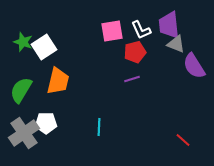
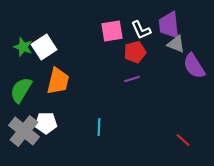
green star: moved 5 px down
gray cross: moved 2 px up; rotated 16 degrees counterclockwise
